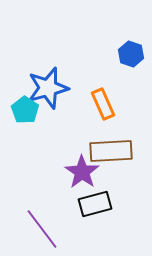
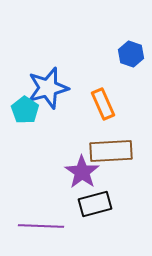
purple line: moved 1 px left, 3 px up; rotated 51 degrees counterclockwise
